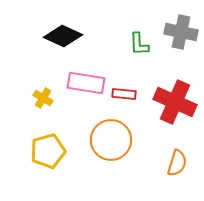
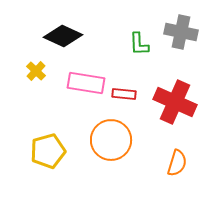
yellow cross: moved 7 px left, 27 px up; rotated 12 degrees clockwise
